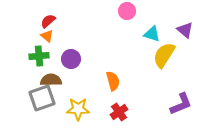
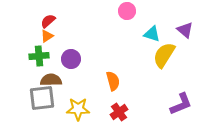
orange triangle: rotated 48 degrees clockwise
gray square: rotated 12 degrees clockwise
